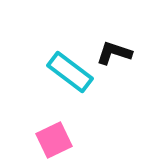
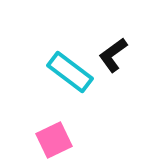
black L-shape: moved 1 px left, 2 px down; rotated 54 degrees counterclockwise
